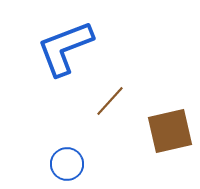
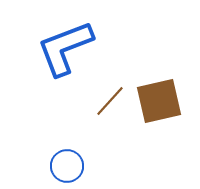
brown square: moved 11 px left, 30 px up
blue circle: moved 2 px down
